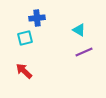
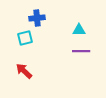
cyan triangle: rotated 32 degrees counterclockwise
purple line: moved 3 px left, 1 px up; rotated 24 degrees clockwise
